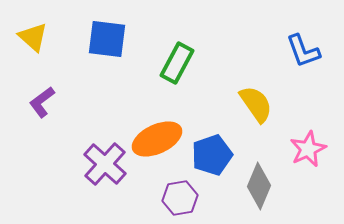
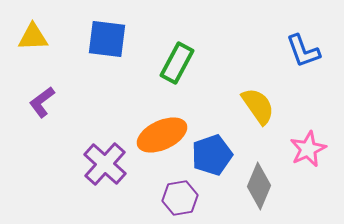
yellow triangle: rotated 44 degrees counterclockwise
yellow semicircle: moved 2 px right, 2 px down
orange ellipse: moved 5 px right, 4 px up
